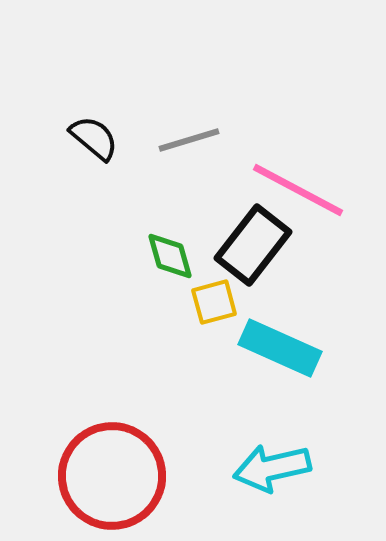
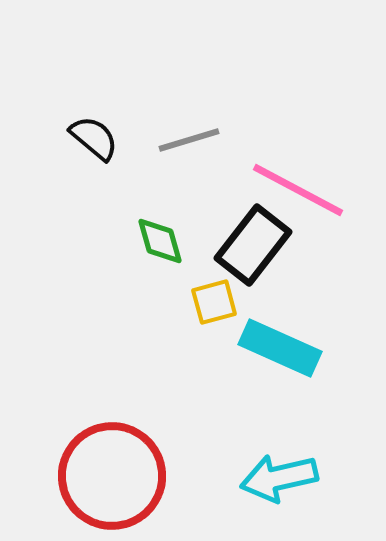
green diamond: moved 10 px left, 15 px up
cyan arrow: moved 7 px right, 10 px down
